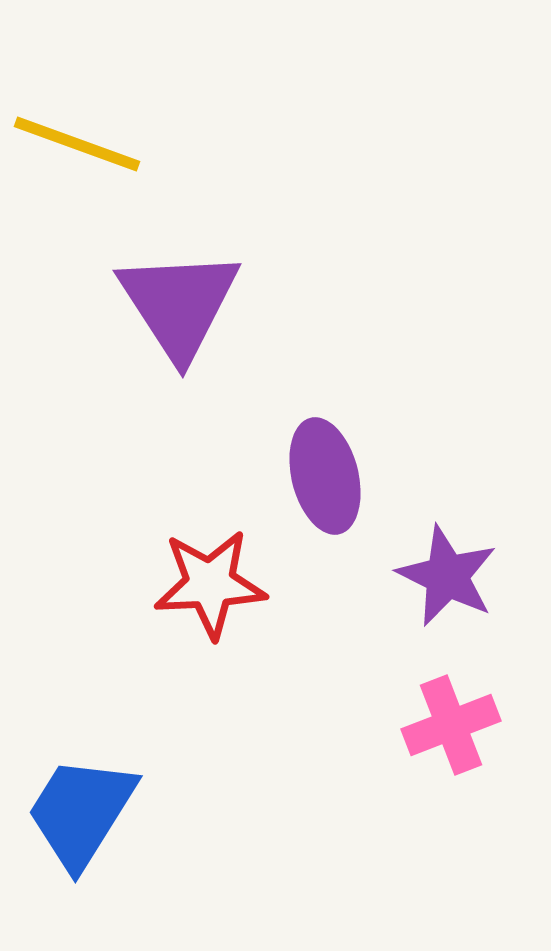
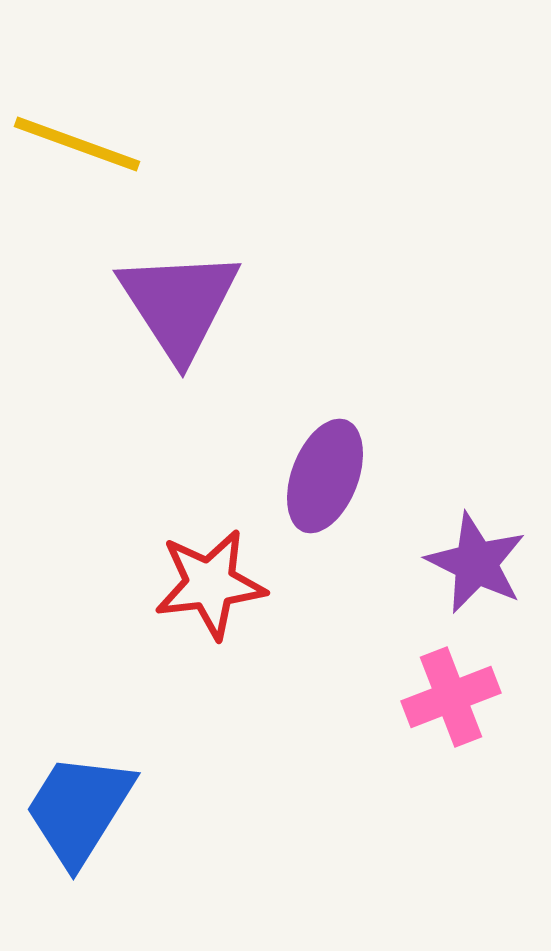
purple ellipse: rotated 35 degrees clockwise
purple star: moved 29 px right, 13 px up
red star: rotated 4 degrees counterclockwise
pink cross: moved 28 px up
blue trapezoid: moved 2 px left, 3 px up
